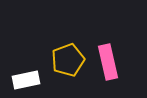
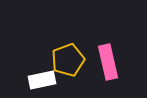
white rectangle: moved 16 px right
